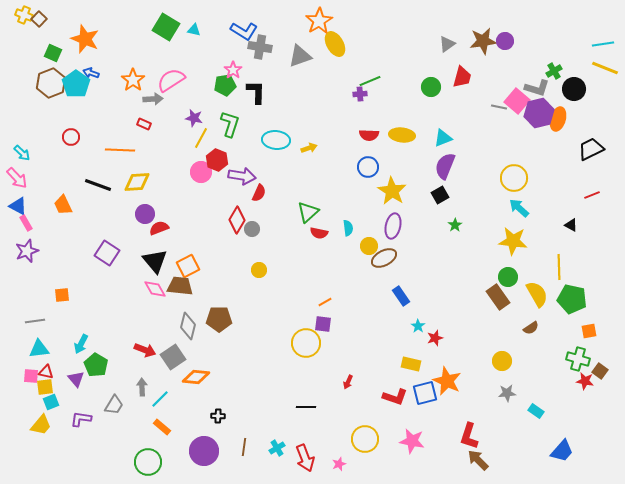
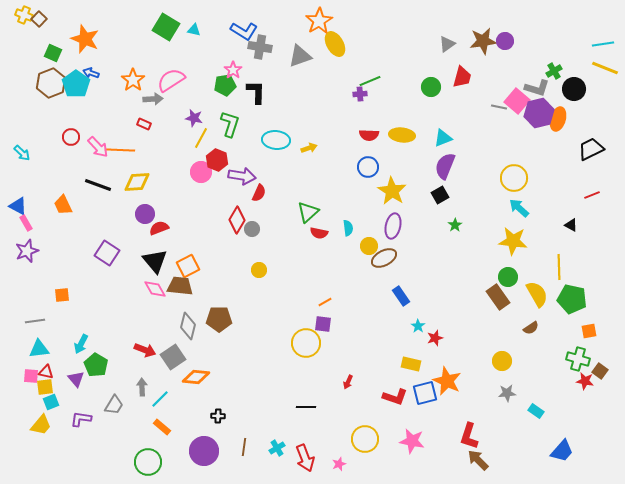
pink arrow at (17, 178): moved 81 px right, 31 px up
